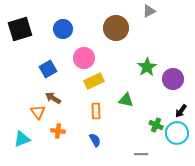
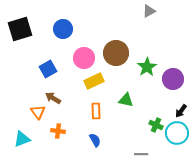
brown circle: moved 25 px down
